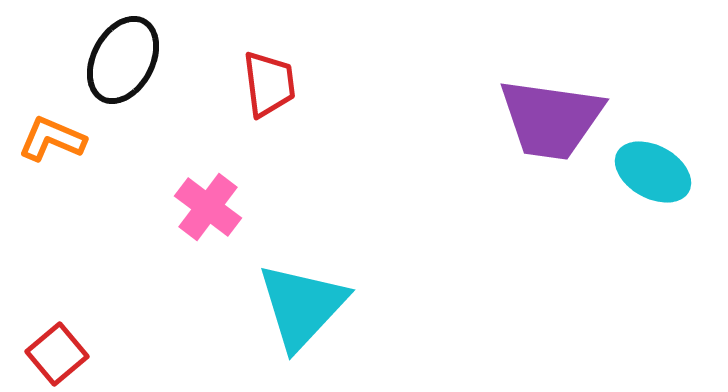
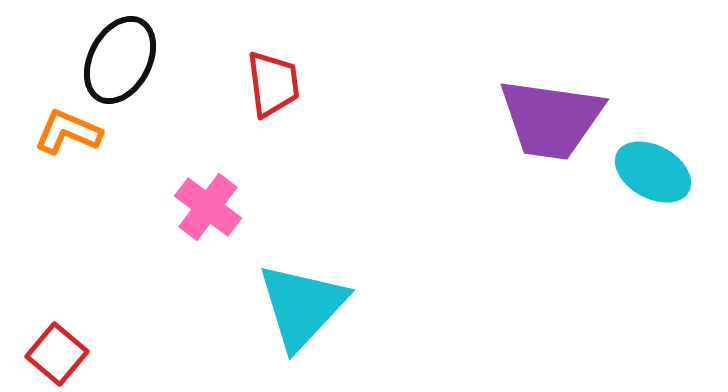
black ellipse: moved 3 px left
red trapezoid: moved 4 px right
orange L-shape: moved 16 px right, 7 px up
red square: rotated 10 degrees counterclockwise
